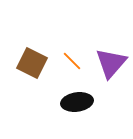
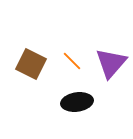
brown square: moved 1 px left, 1 px down
